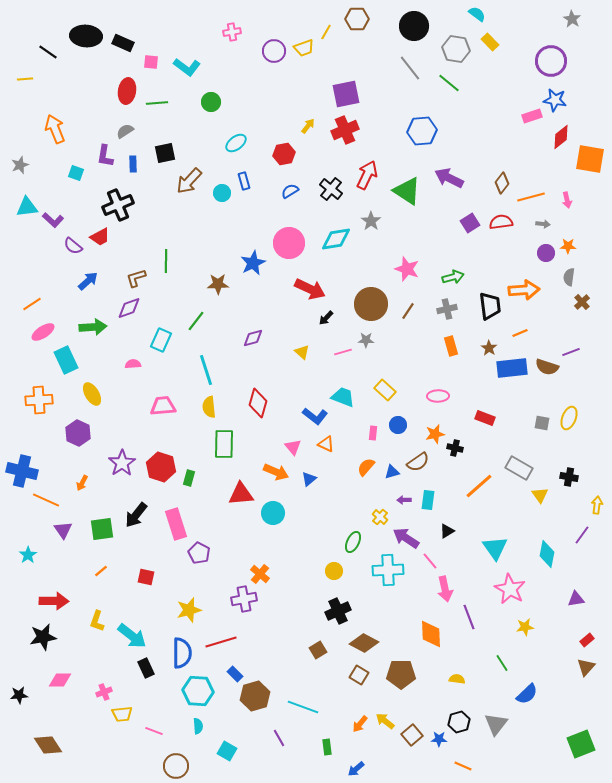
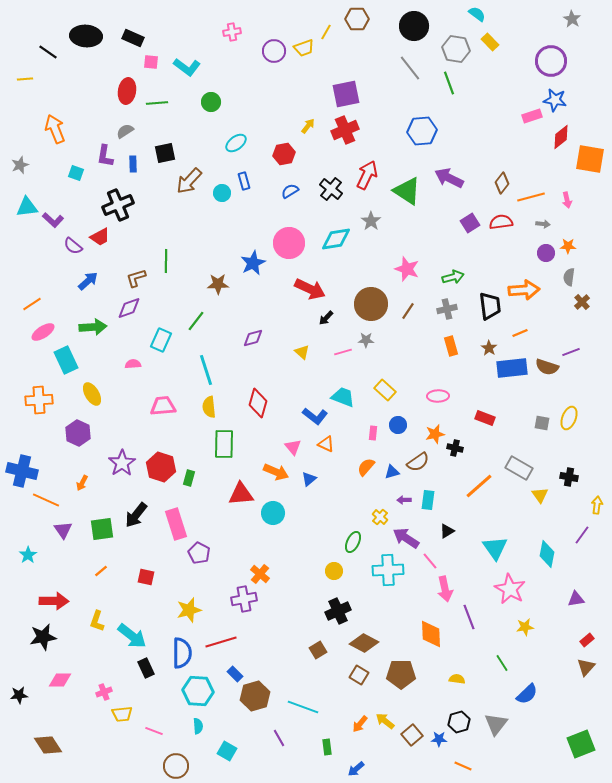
black rectangle at (123, 43): moved 10 px right, 5 px up
green line at (449, 83): rotated 30 degrees clockwise
